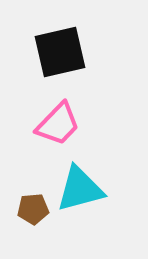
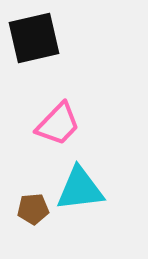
black square: moved 26 px left, 14 px up
cyan triangle: rotated 8 degrees clockwise
